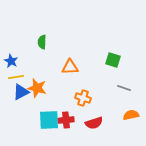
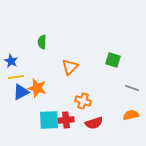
orange triangle: rotated 42 degrees counterclockwise
gray line: moved 8 px right
orange cross: moved 3 px down
